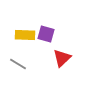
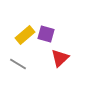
yellow rectangle: rotated 42 degrees counterclockwise
red triangle: moved 2 px left
